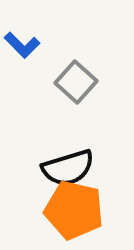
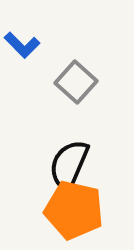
black semicircle: moved 1 px right, 3 px up; rotated 130 degrees clockwise
